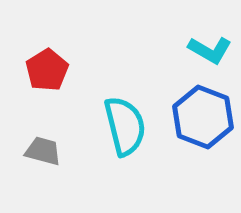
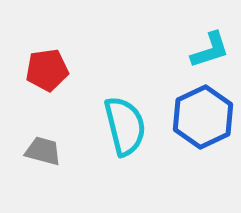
cyan L-shape: rotated 48 degrees counterclockwise
red pentagon: rotated 24 degrees clockwise
blue hexagon: rotated 14 degrees clockwise
